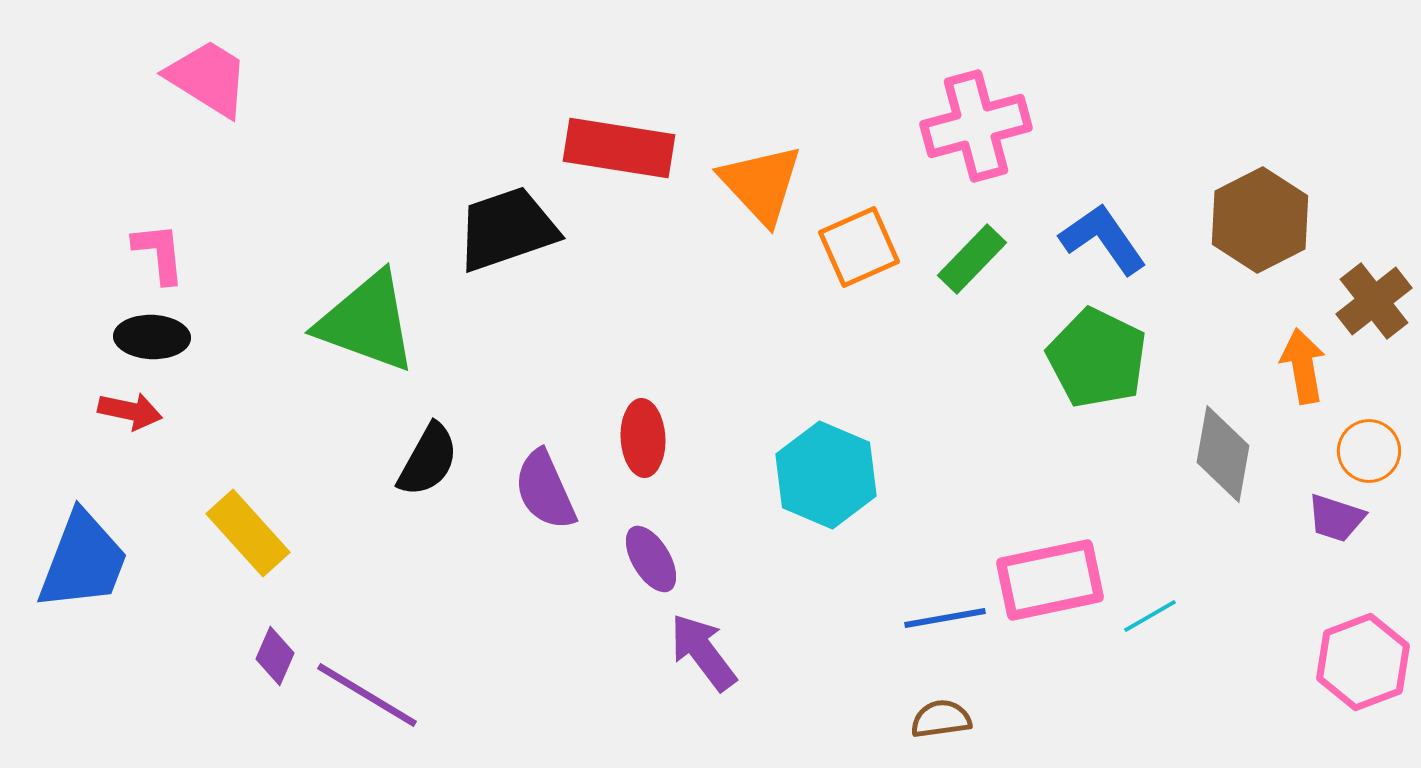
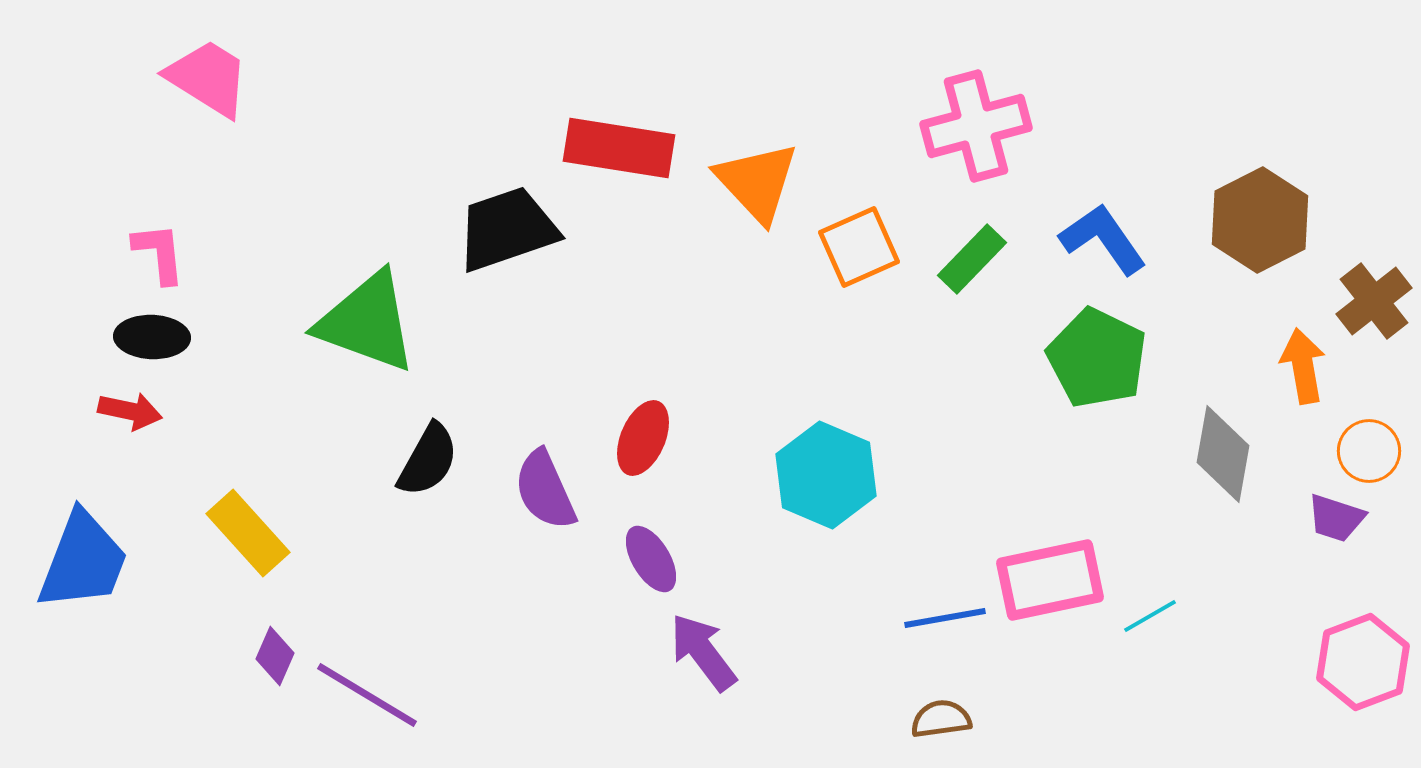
orange triangle: moved 4 px left, 2 px up
red ellipse: rotated 26 degrees clockwise
